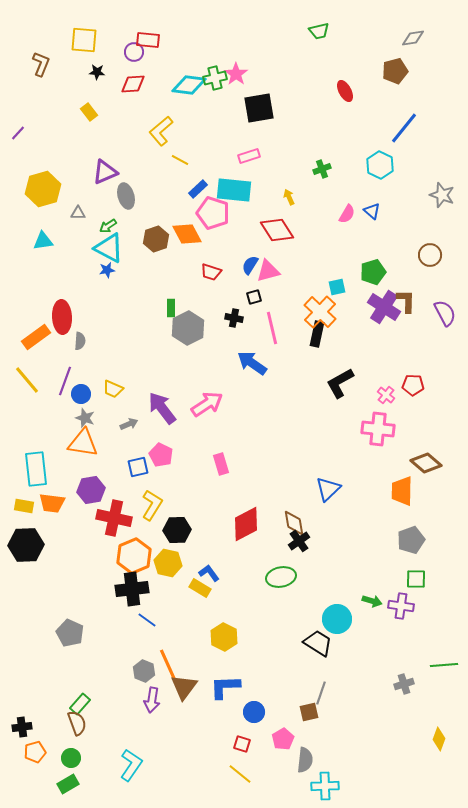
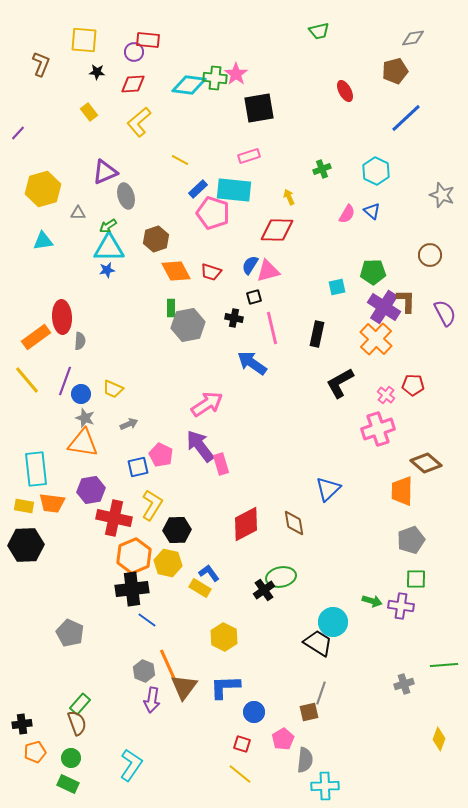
green cross at (215, 78): rotated 20 degrees clockwise
blue line at (404, 128): moved 2 px right, 10 px up; rotated 8 degrees clockwise
yellow L-shape at (161, 131): moved 22 px left, 9 px up
cyan hexagon at (380, 165): moved 4 px left, 6 px down
red diamond at (277, 230): rotated 56 degrees counterclockwise
orange diamond at (187, 234): moved 11 px left, 37 px down
cyan triangle at (109, 248): rotated 28 degrees counterclockwise
green pentagon at (373, 272): rotated 15 degrees clockwise
orange cross at (320, 312): moved 56 px right, 27 px down
gray hexagon at (188, 328): moved 3 px up; rotated 16 degrees clockwise
purple arrow at (162, 408): moved 38 px right, 38 px down
pink cross at (378, 429): rotated 24 degrees counterclockwise
black cross at (299, 541): moved 35 px left, 49 px down
cyan circle at (337, 619): moved 4 px left, 3 px down
black cross at (22, 727): moved 3 px up
green rectangle at (68, 784): rotated 55 degrees clockwise
